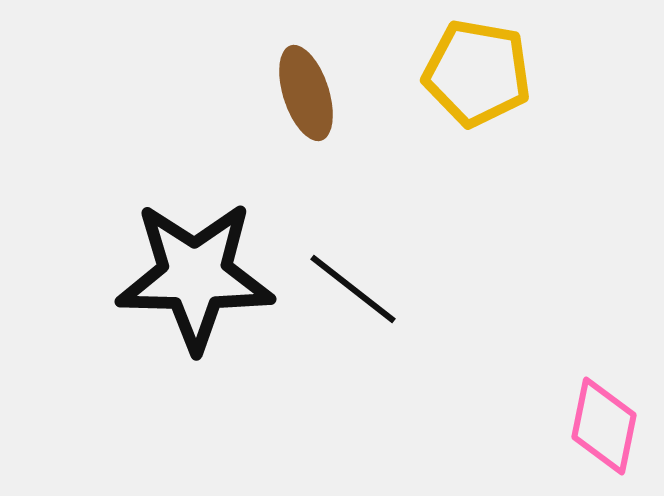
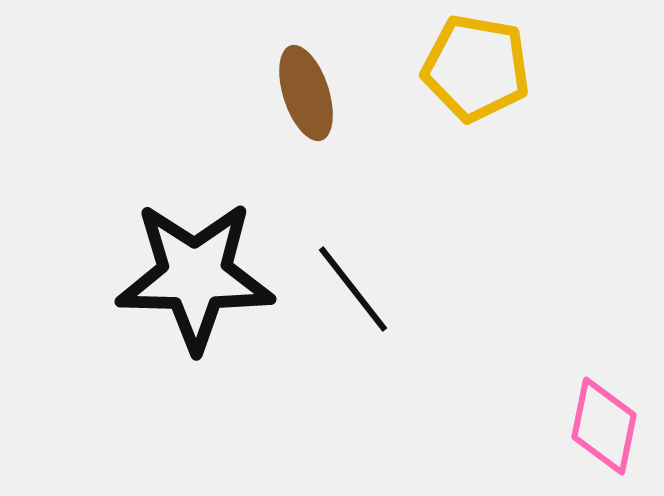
yellow pentagon: moved 1 px left, 5 px up
black line: rotated 14 degrees clockwise
